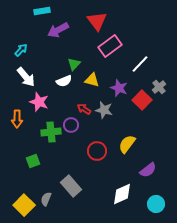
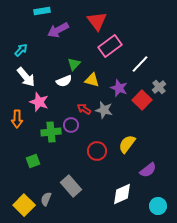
cyan circle: moved 2 px right, 2 px down
